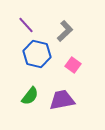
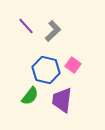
purple line: moved 1 px down
gray L-shape: moved 12 px left
blue hexagon: moved 9 px right, 16 px down
purple trapezoid: rotated 72 degrees counterclockwise
